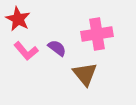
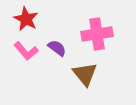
red star: moved 8 px right
